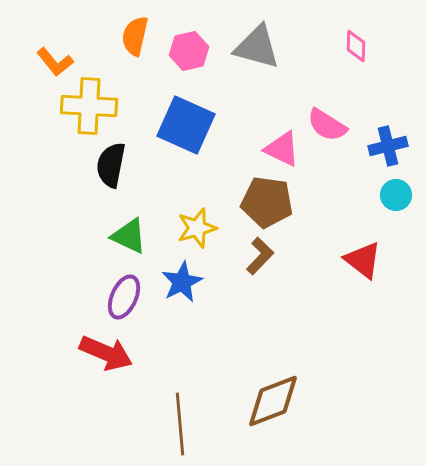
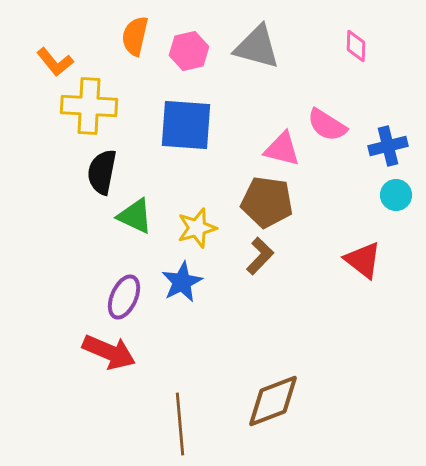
blue square: rotated 20 degrees counterclockwise
pink triangle: rotated 12 degrees counterclockwise
black semicircle: moved 9 px left, 7 px down
green triangle: moved 6 px right, 20 px up
red arrow: moved 3 px right, 1 px up
